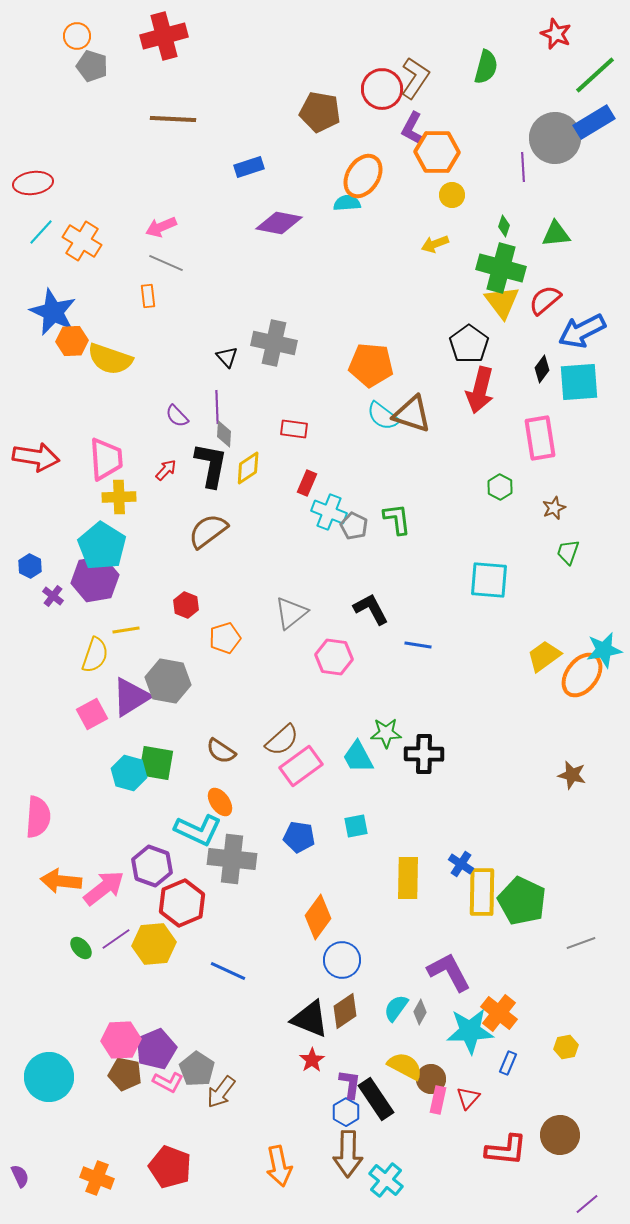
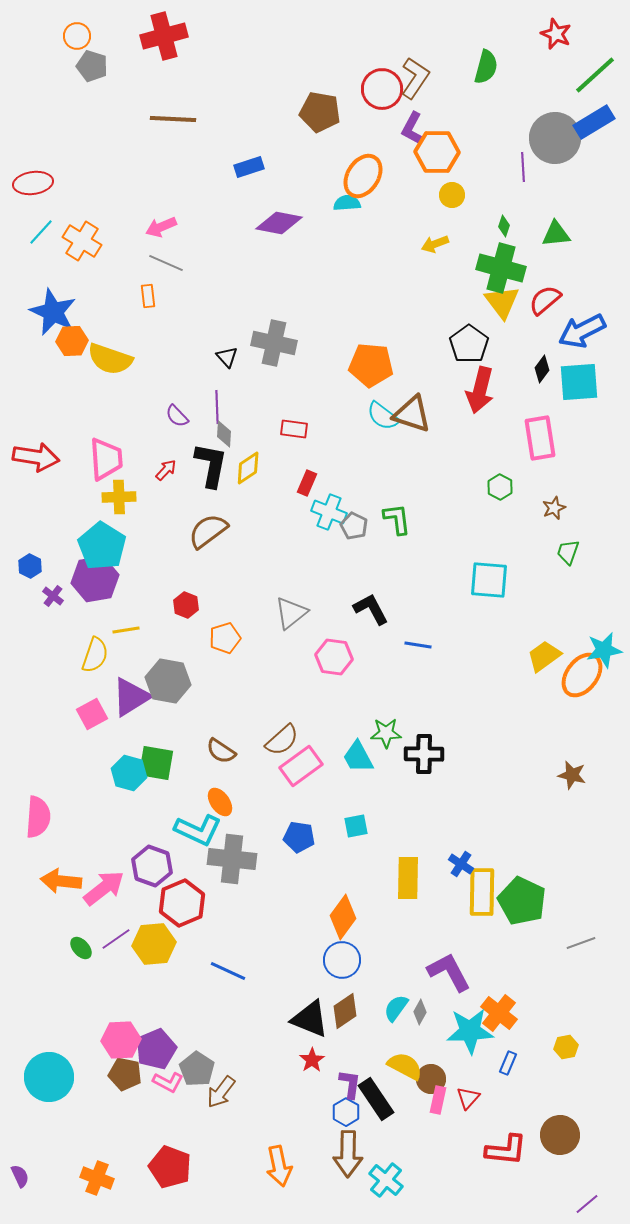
orange diamond at (318, 917): moved 25 px right
